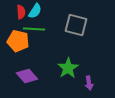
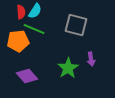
green line: rotated 20 degrees clockwise
orange pentagon: rotated 20 degrees counterclockwise
purple arrow: moved 2 px right, 24 px up
